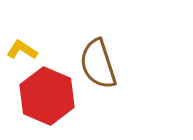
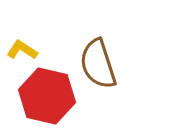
red hexagon: rotated 10 degrees counterclockwise
